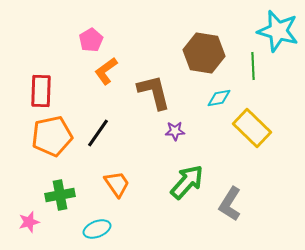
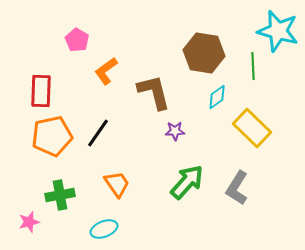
pink pentagon: moved 14 px left; rotated 10 degrees counterclockwise
cyan diamond: moved 2 px left, 1 px up; rotated 25 degrees counterclockwise
gray L-shape: moved 7 px right, 16 px up
cyan ellipse: moved 7 px right
